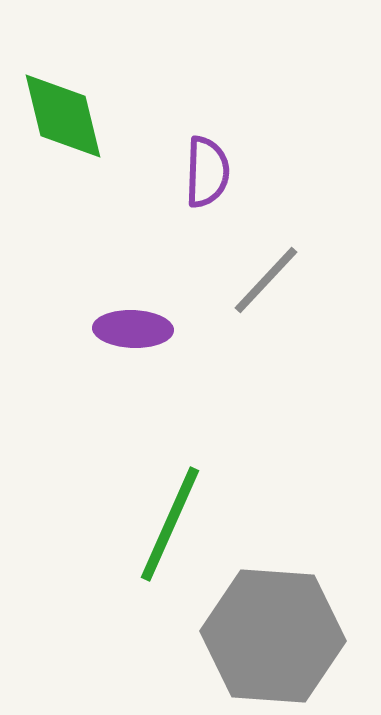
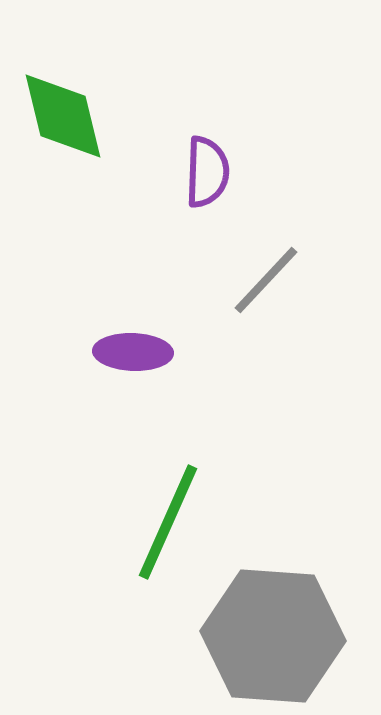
purple ellipse: moved 23 px down
green line: moved 2 px left, 2 px up
